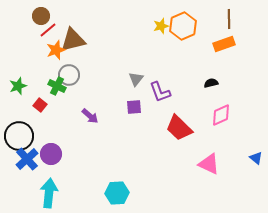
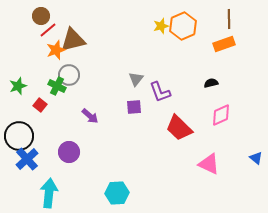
purple circle: moved 18 px right, 2 px up
